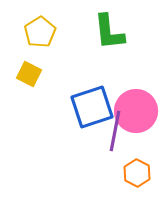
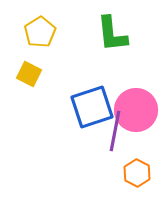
green L-shape: moved 3 px right, 2 px down
pink circle: moved 1 px up
